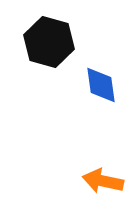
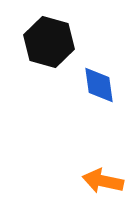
blue diamond: moved 2 px left
